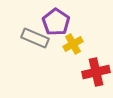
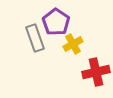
gray rectangle: rotated 48 degrees clockwise
